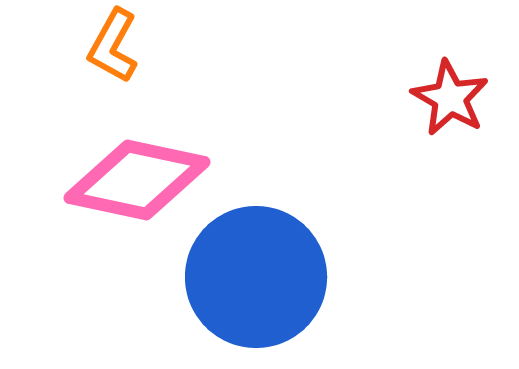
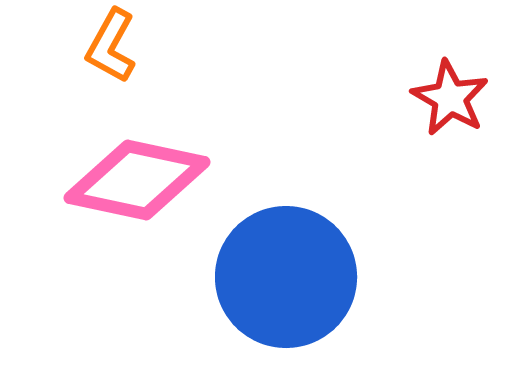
orange L-shape: moved 2 px left
blue circle: moved 30 px right
